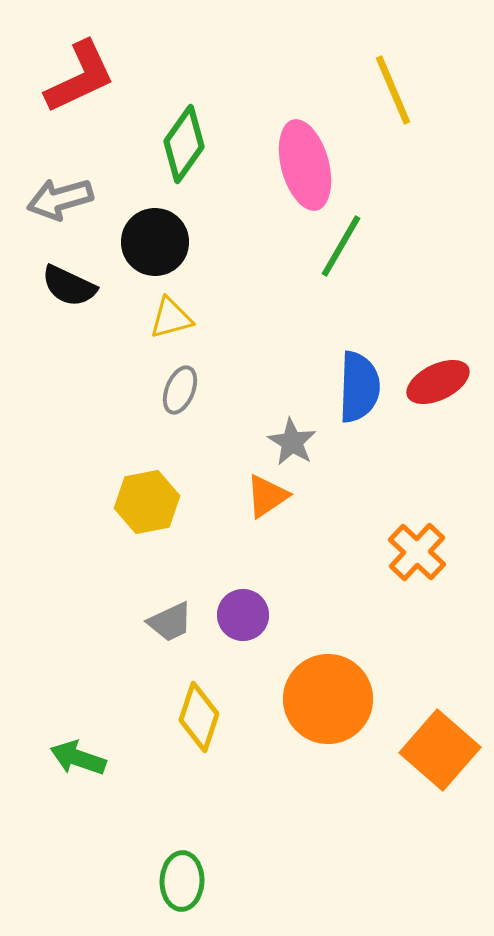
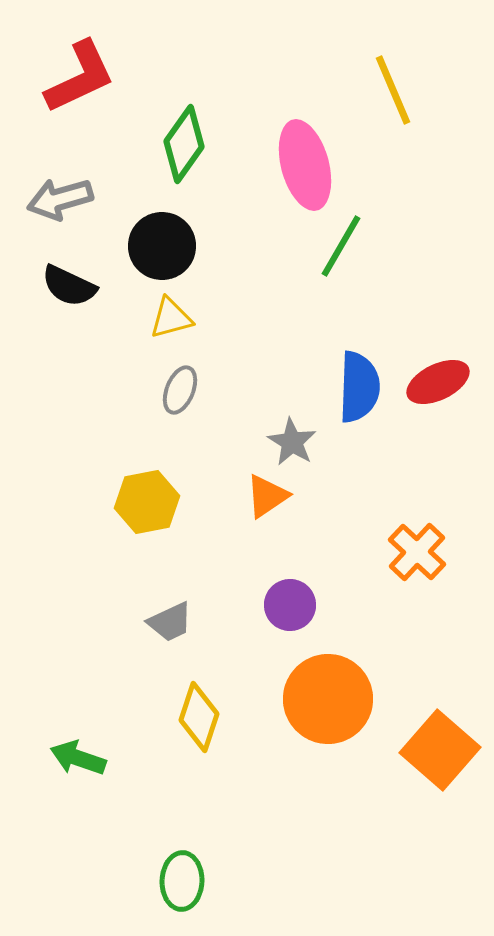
black circle: moved 7 px right, 4 px down
purple circle: moved 47 px right, 10 px up
